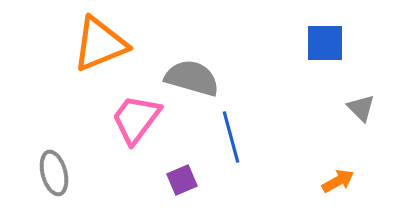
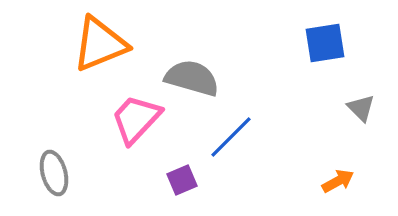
blue square: rotated 9 degrees counterclockwise
pink trapezoid: rotated 6 degrees clockwise
blue line: rotated 60 degrees clockwise
